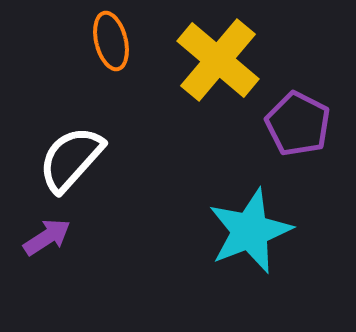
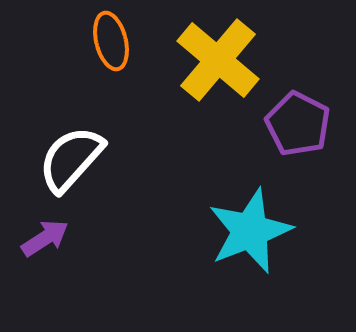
purple arrow: moved 2 px left, 1 px down
